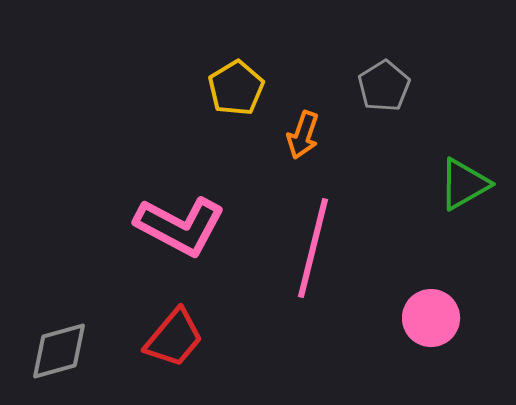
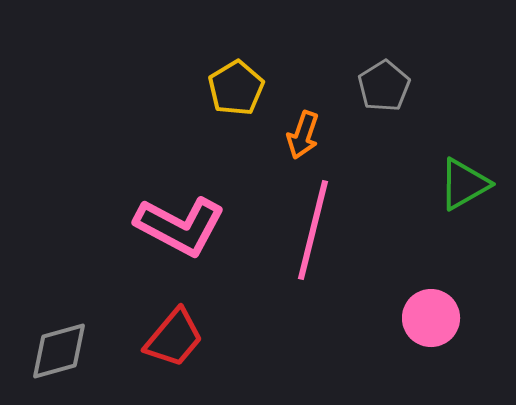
pink line: moved 18 px up
